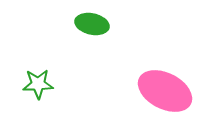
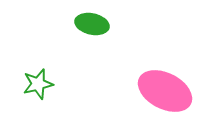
green star: rotated 12 degrees counterclockwise
